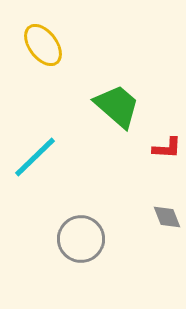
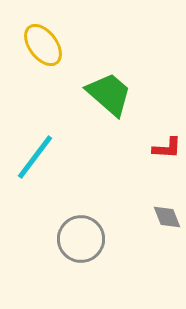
green trapezoid: moved 8 px left, 12 px up
cyan line: rotated 9 degrees counterclockwise
